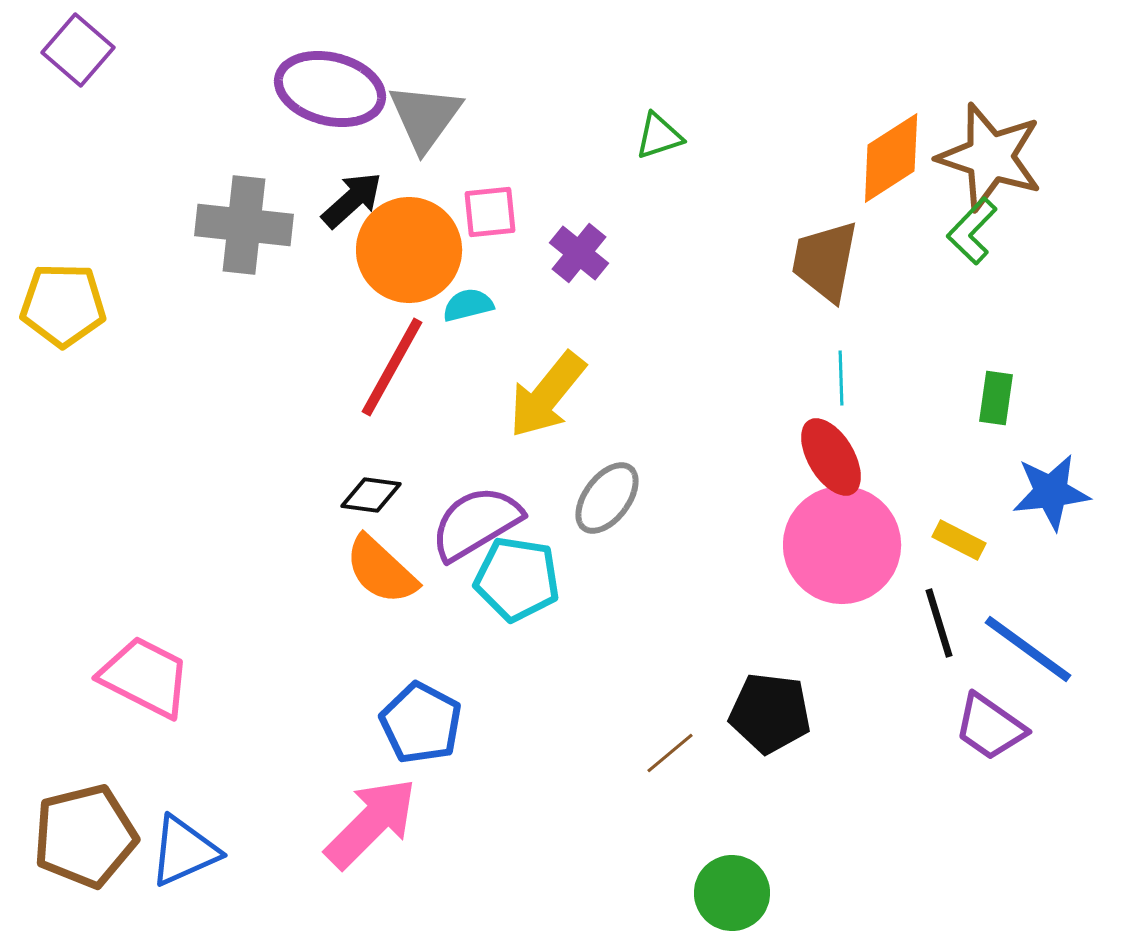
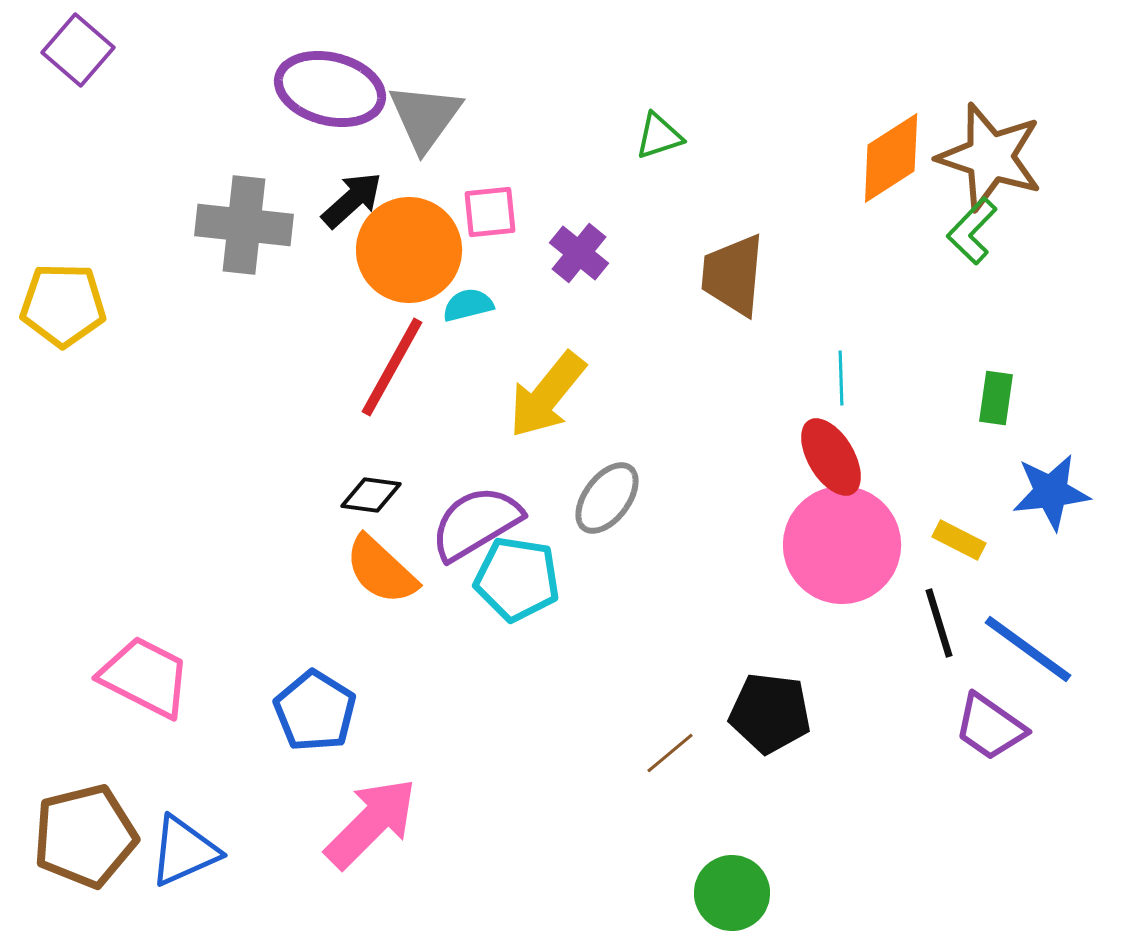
brown trapezoid: moved 92 px left, 14 px down; rotated 6 degrees counterclockwise
blue pentagon: moved 106 px left, 12 px up; rotated 4 degrees clockwise
